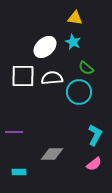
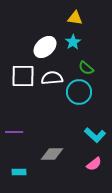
cyan star: rotated 14 degrees clockwise
cyan L-shape: rotated 105 degrees clockwise
